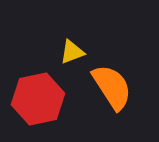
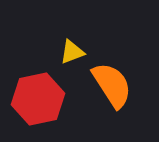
orange semicircle: moved 2 px up
